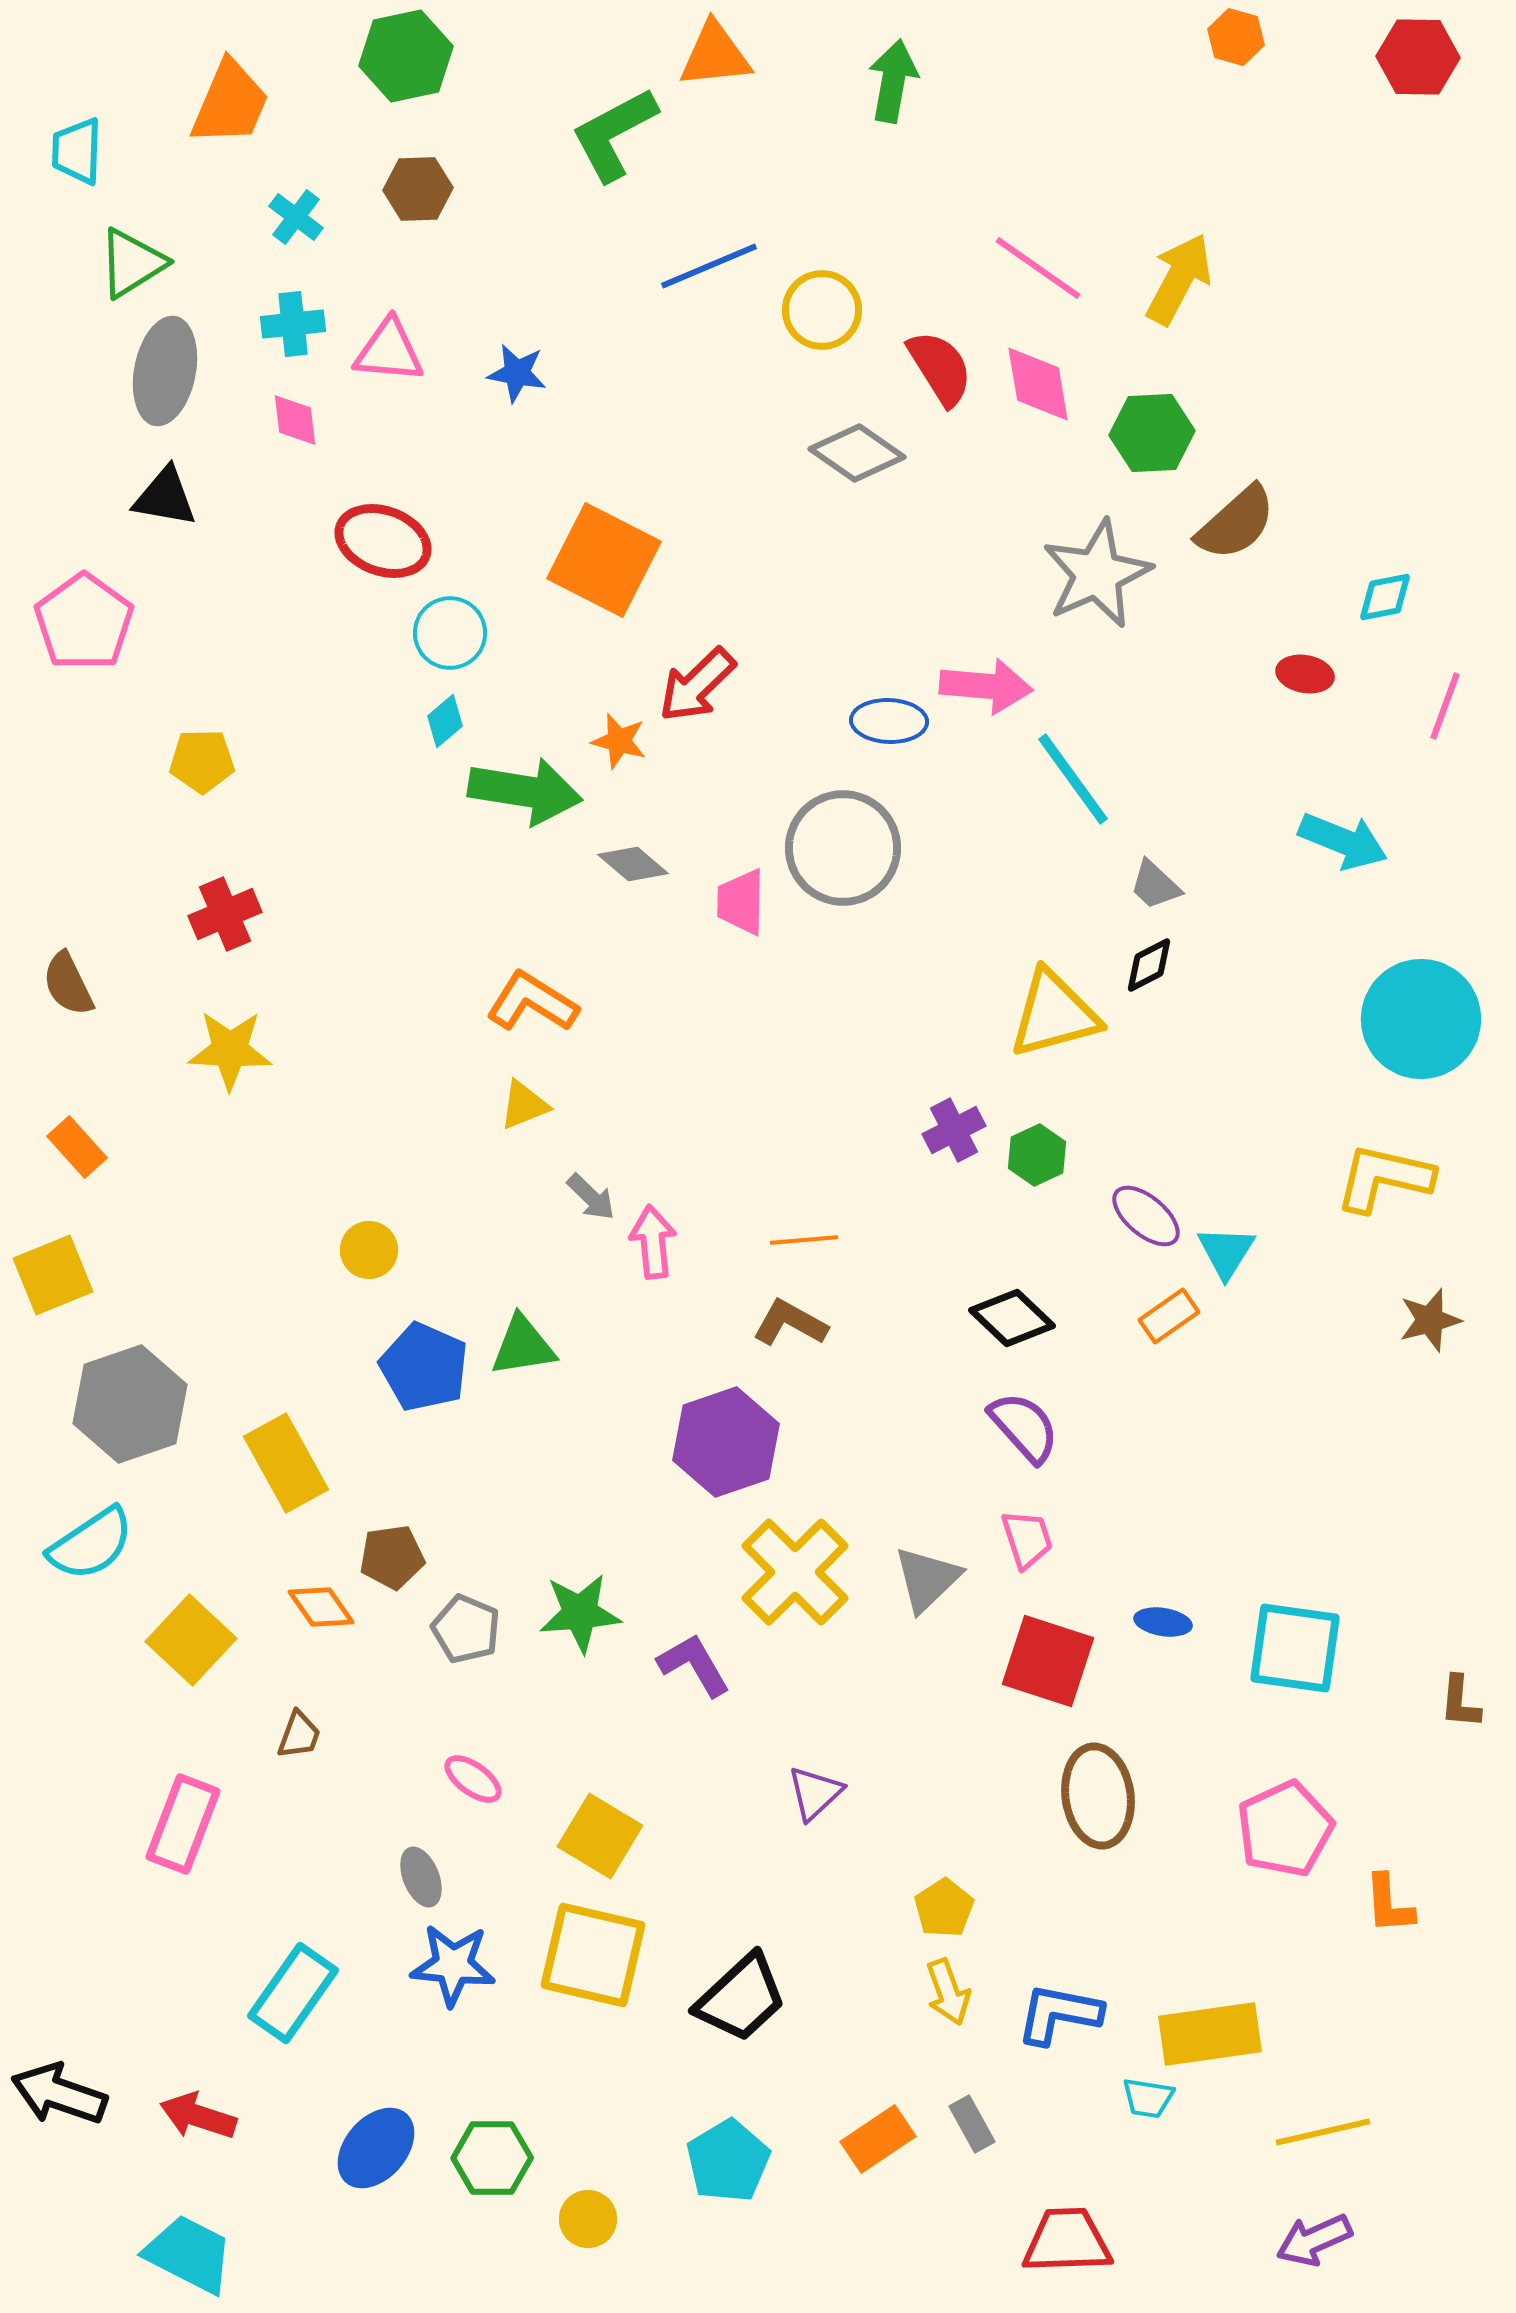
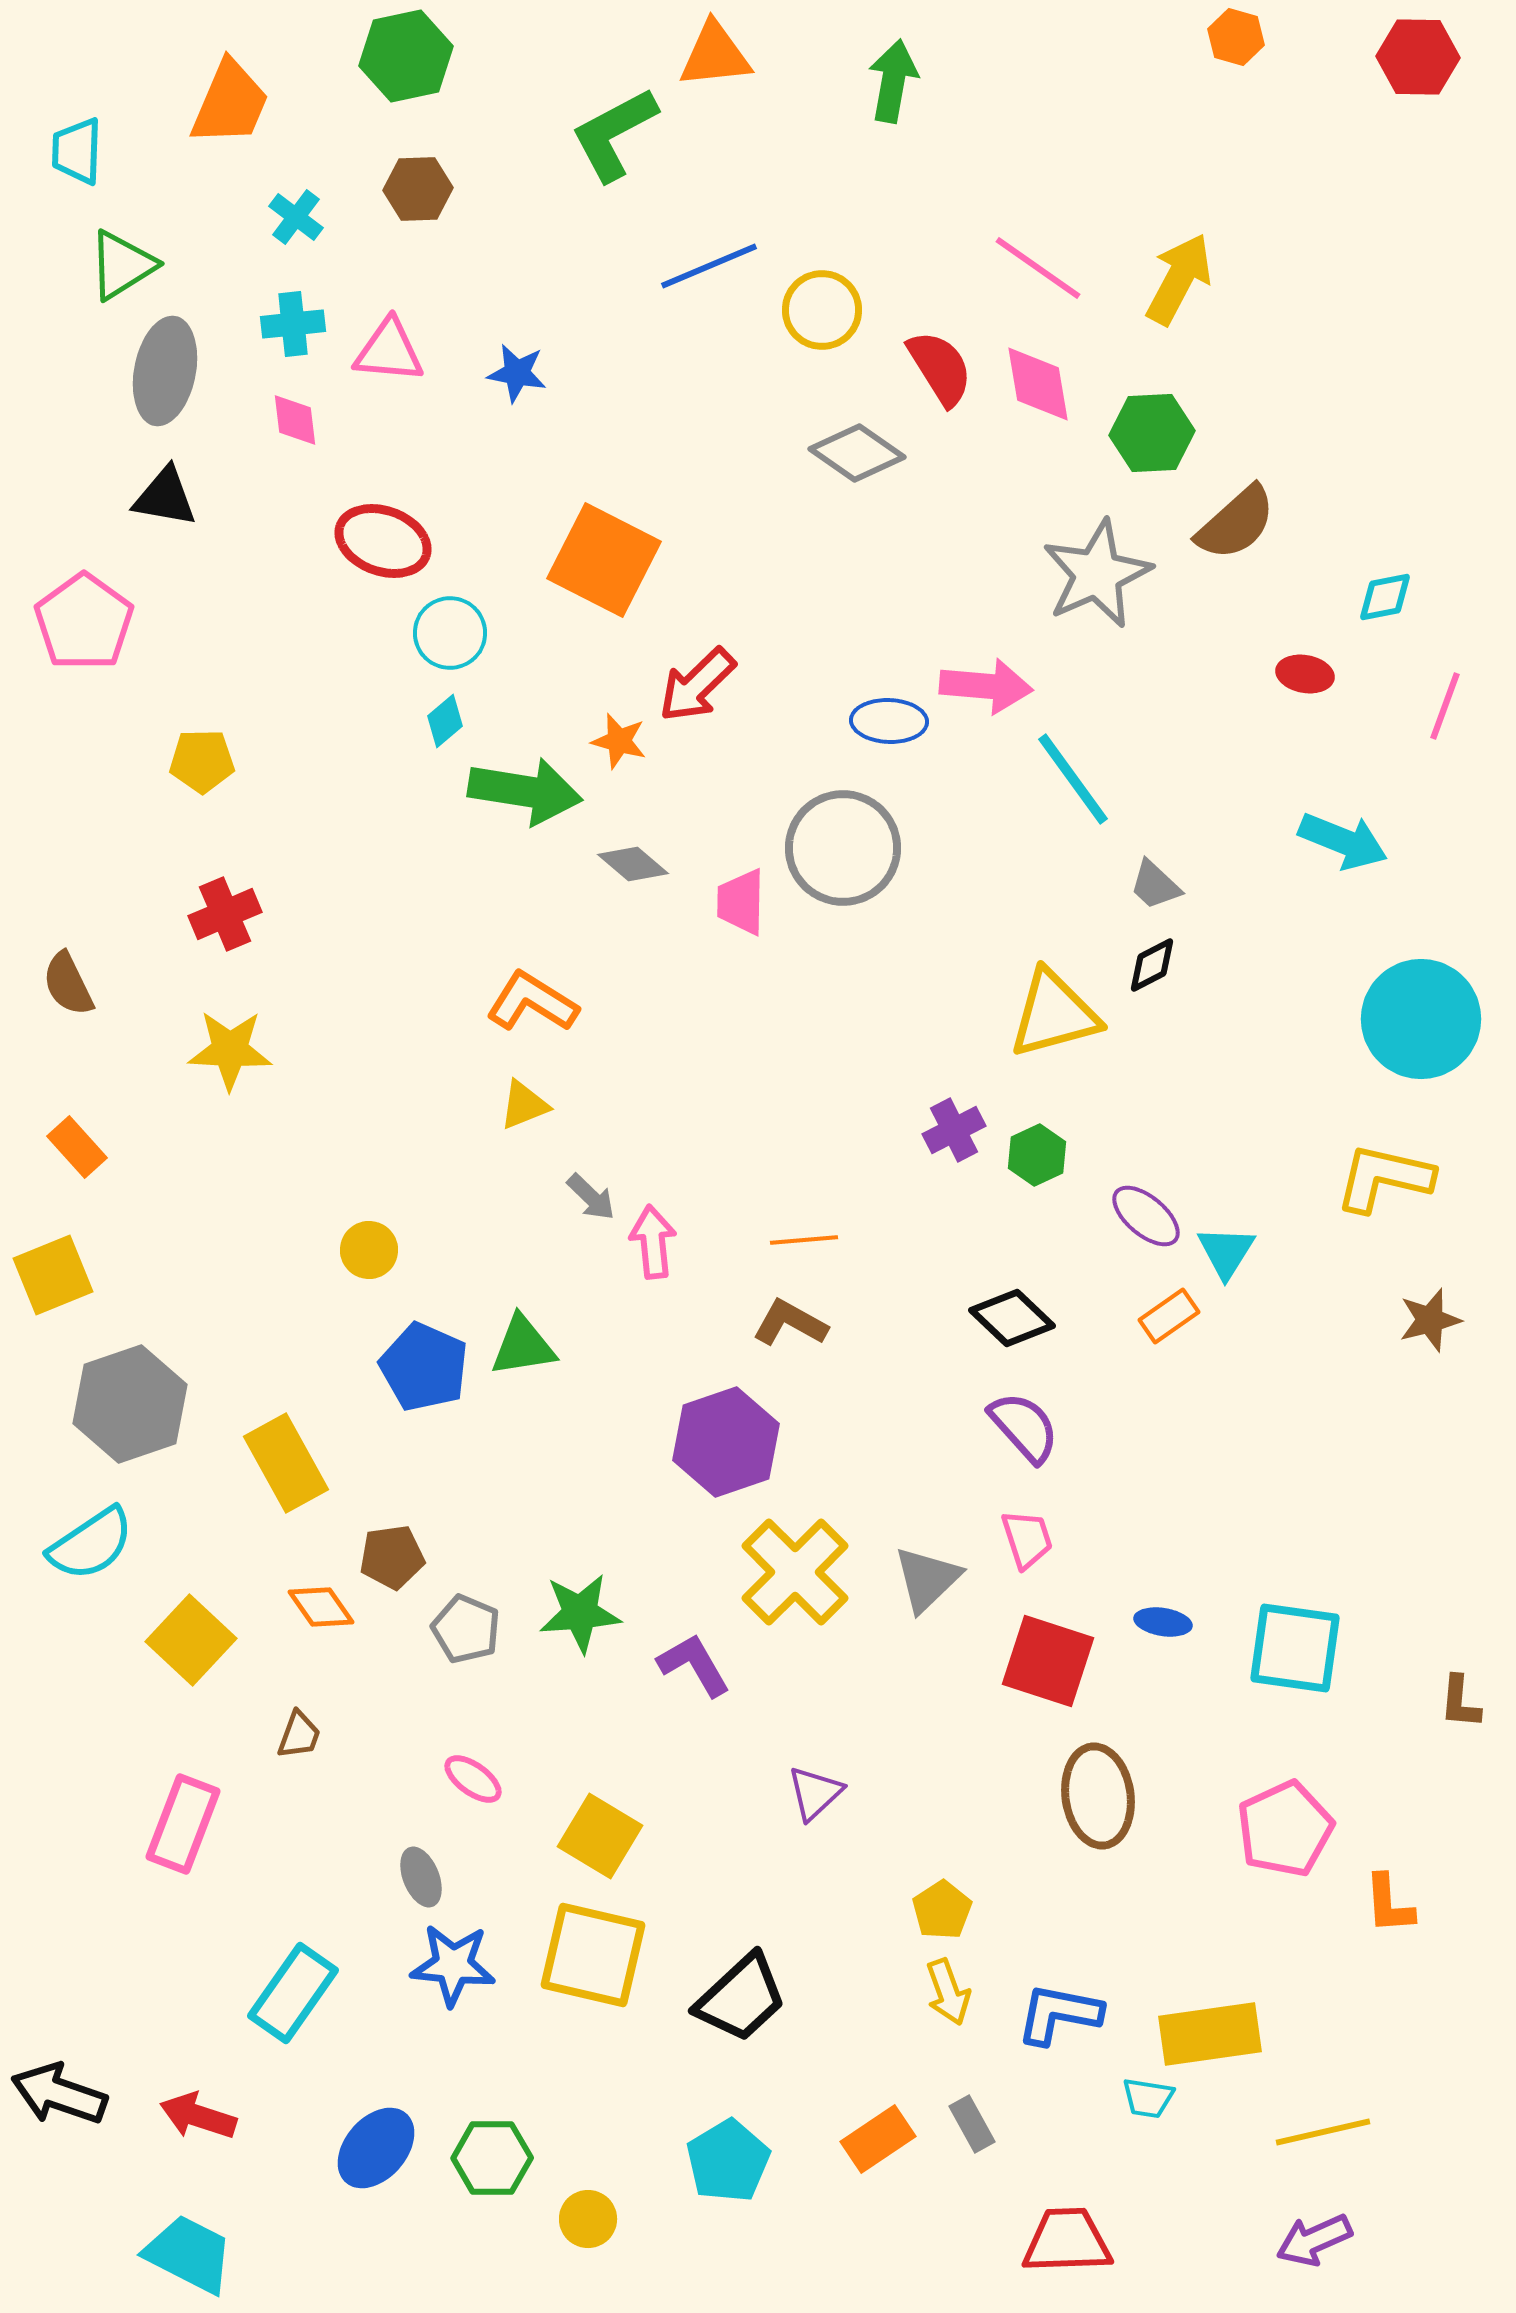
green triangle at (132, 263): moved 10 px left, 2 px down
black diamond at (1149, 965): moved 3 px right
yellow pentagon at (944, 1908): moved 2 px left, 2 px down
